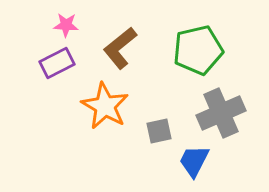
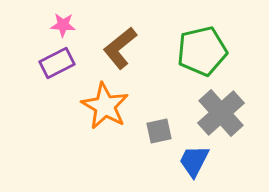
pink star: moved 3 px left
green pentagon: moved 4 px right, 1 px down
gray cross: rotated 18 degrees counterclockwise
